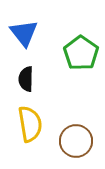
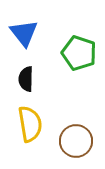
green pentagon: moved 2 px left; rotated 16 degrees counterclockwise
